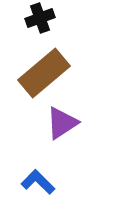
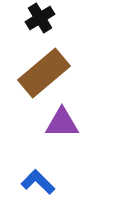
black cross: rotated 12 degrees counterclockwise
purple triangle: rotated 33 degrees clockwise
